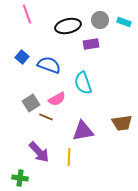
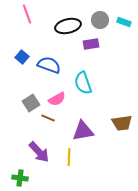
brown line: moved 2 px right, 1 px down
